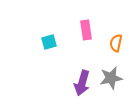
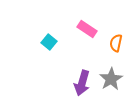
pink rectangle: moved 1 px right, 1 px up; rotated 48 degrees counterclockwise
cyan square: rotated 35 degrees counterclockwise
gray star: moved 1 px down; rotated 20 degrees counterclockwise
